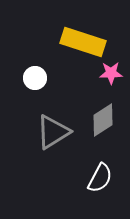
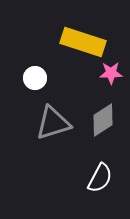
gray triangle: moved 9 px up; rotated 15 degrees clockwise
